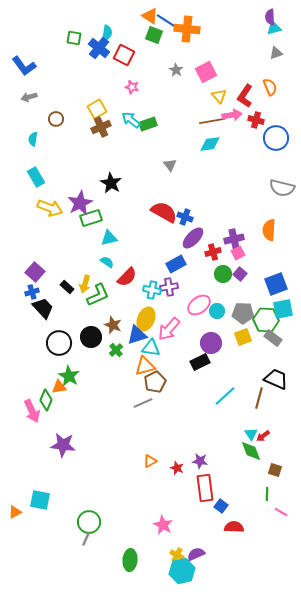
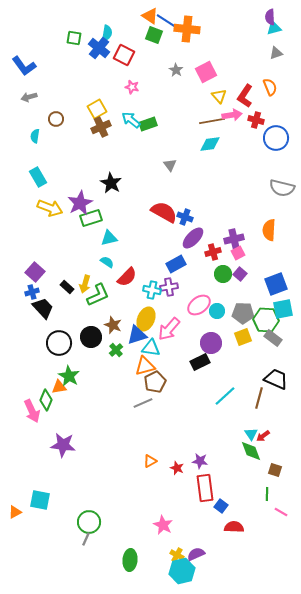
cyan semicircle at (33, 139): moved 2 px right, 3 px up
cyan rectangle at (36, 177): moved 2 px right
